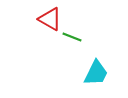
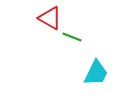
red triangle: moved 1 px up
